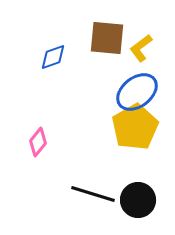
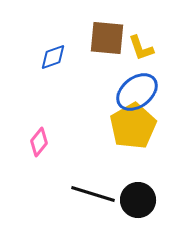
yellow L-shape: rotated 72 degrees counterclockwise
yellow pentagon: moved 2 px left, 1 px up
pink diamond: moved 1 px right
